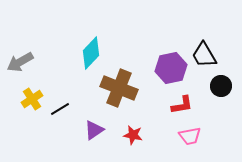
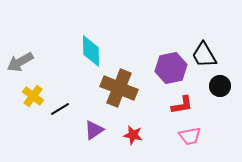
cyan diamond: moved 2 px up; rotated 44 degrees counterclockwise
black circle: moved 1 px left
yellow cross: moved 1 px right, 3 px up; rotated 20 degrees counterclockwise
